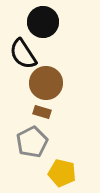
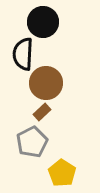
black semicircle: rotated 36 degrees clockwise
brown rectangle: rotated 60 degrees counterclockwise
yellow pentagon: rotated 20 degrees clockwise
